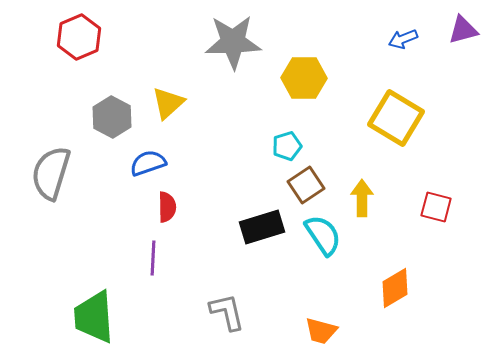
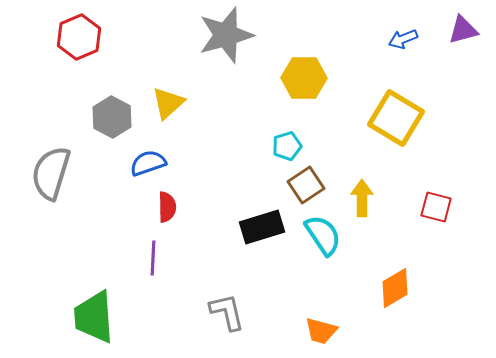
gray star: moved 7 px left, 7 px up; rotated 14 degrees counterclockwise
